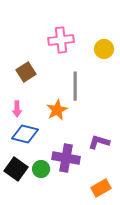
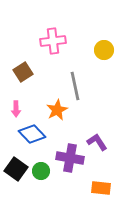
pink cross: moved 8 px left, 1 px down
yellow circle: moved 1 px down
brown square: moved 3 px left
gray line: rotated 12 degrees counterclockwise
pink arrow: moved 1 px left
blue diamond: moved 7 px right; rotated 32 degrees clockwise
purple L-shape: moved 2 px left; rotated 40 degrees clockwise
purple cross: moved 4 px right
green circle: moved 2 px down
orange rectangle: rotated 36 degrees clockwise
